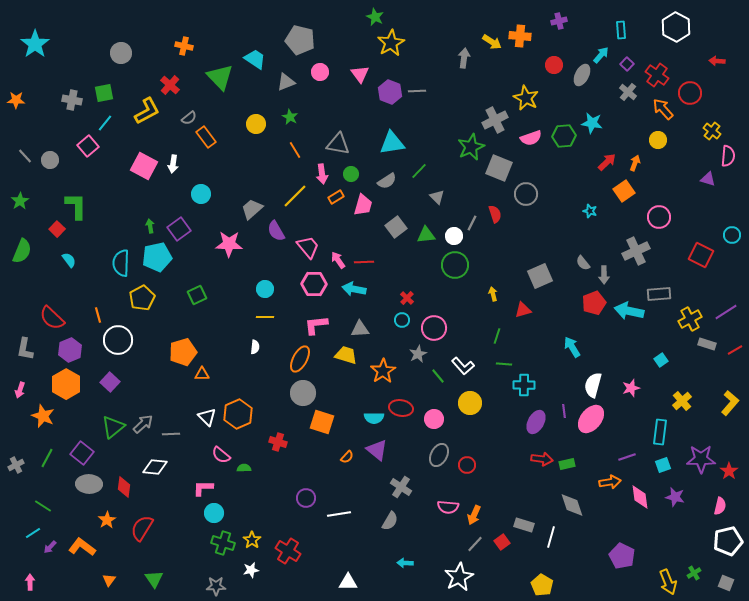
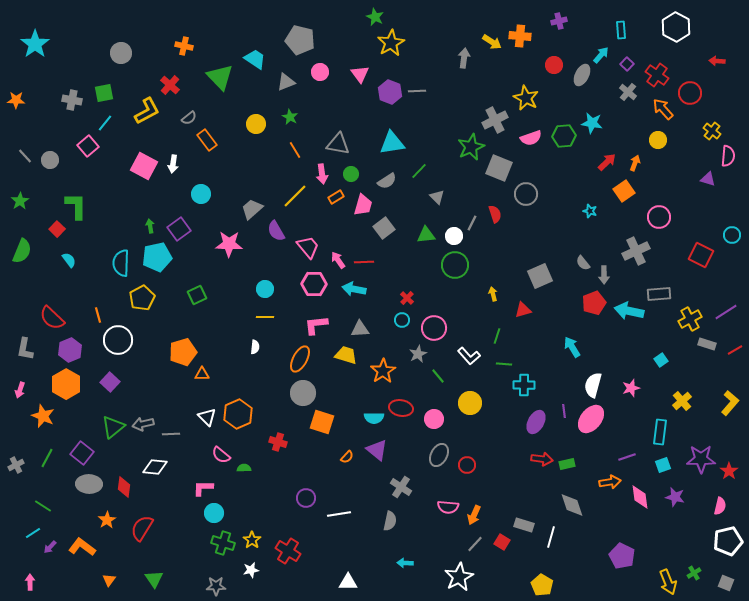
orange rectangle at (206, 137): moved 1 px right, 3 px down
gray square at (396, 227): moved 12 px left, 1 px down
white L-shape at (463, 366): moved 6 px right, 10 px up
gray arrow at (143, 424): rotated 150 degrees counterclockwise
gray semicircle at (390, 521): rotated 18 degrees counterclockwise
red square at (502, 542): rotated 21 degrees counterclockwise
